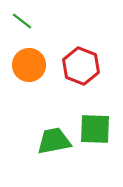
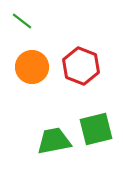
orange circle: moved 3 px right, 2 px down
green square: moved 1 px right; rotated 16 degrees counterclockwise
